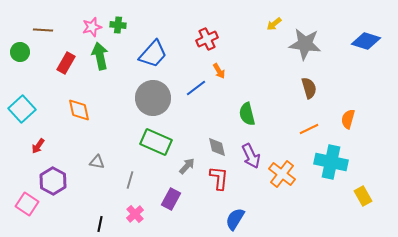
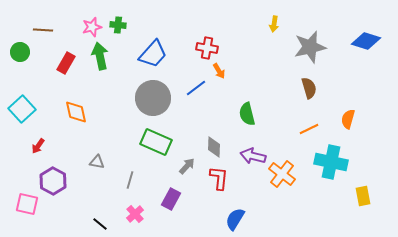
yellow arrow: rotated 42 degrees counterclockwise
red cross: moved 9 px down; rotated 35 degrees clockwise
gray star: moved 5 px right, 3 px down; rotated 20 degrees counterclockwise
orange diamond: moved 3 px left, 2 px down
gray diamond: moved 3 px left; rotated 15 degrees clockwise
purple arrow: moved 2 px right; rotated 130 degrees clockwise
yellow rectangle: rotated 18 degrees clockwise
pink square: rotated 20 degrees counterclockwise
black line: rotated 63 degrees counterclockwise
